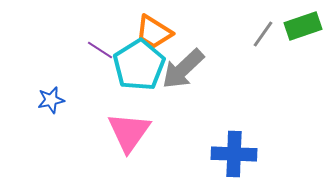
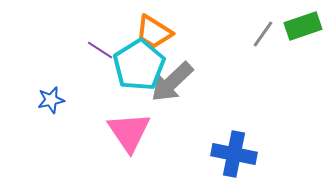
gray arrow: moved 11 px left, 13 px down
pink triangle: rotated 9 degrees counterclockwise
blue cross: rotated 9 degrees clockwise
